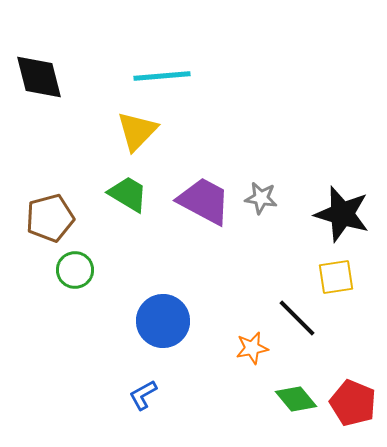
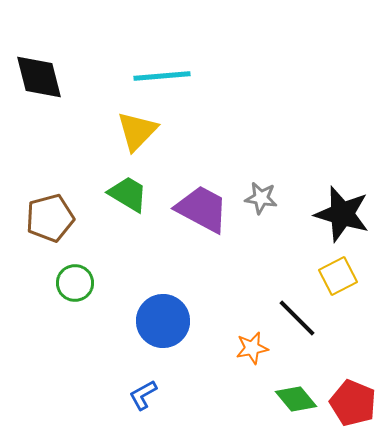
purple trapezoid: moved 2 px left, 8 px down
green circle: moved 13 px down
yellow square: moved 2 px right, 1 px up; rotated 18 degrees counterclockwise
